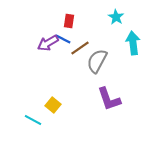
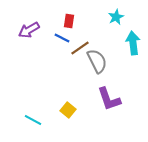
cyan star: rotated 14 degrees clockwise
blue line: moved 1 px left, 1 px up
purple arrow: moved 19 px left, 13 px up
gray semicircle: rotated 125 degrees clockwise
yellow square: moved 15 px right, 5 px down
